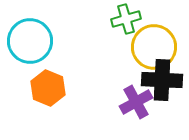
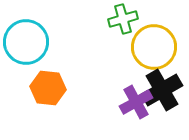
green cross: moved 3 px left
cyan circle: moved 4 px left, 1 px down
black cross: moved 10 px down; rotated 33 degrees counterclockwise
orange hexagon: rotated 16 degrees counterclockwise
